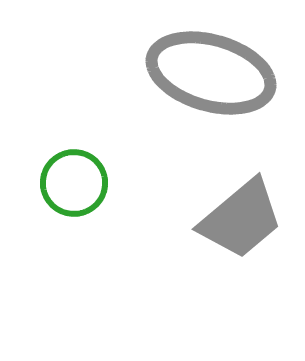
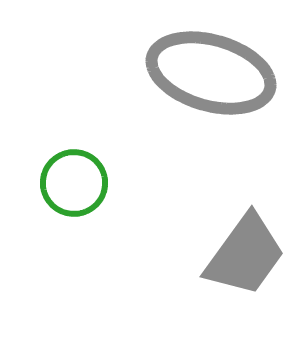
gray trapezoid: moved 4 px right, 36 px down; rotated 14 degrees counterclockwise
